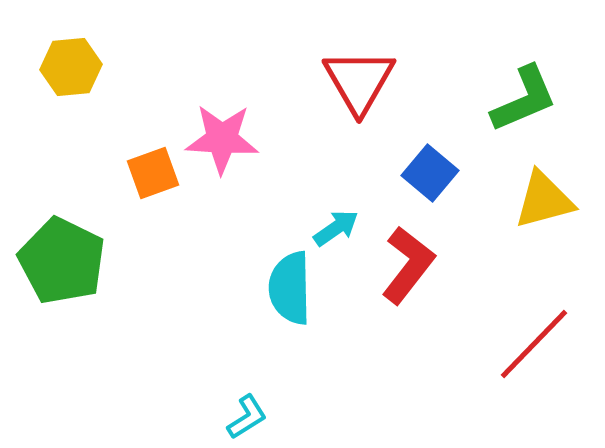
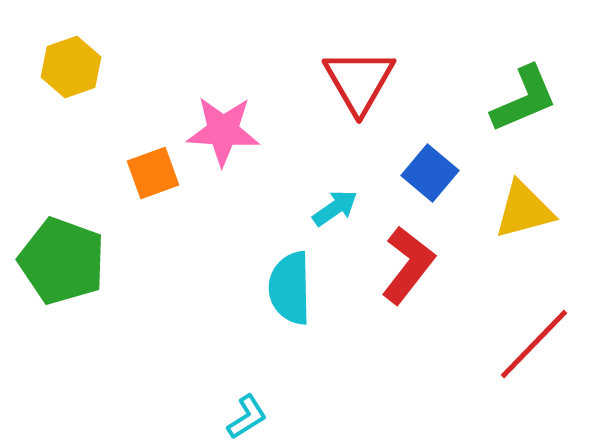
yellow hexagon: rotated 14 degrees counterclockwise
pink star: moved 1 px right, 8 px up
yellow triangle: moved 20 px left, 10 px down
cyan arrow: moved 1 px left, 20 px up
green pentagon: rotated 6 degrees counterclockwise
